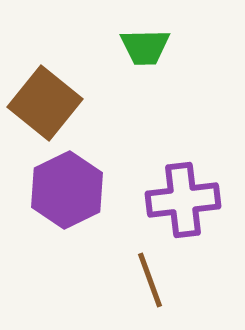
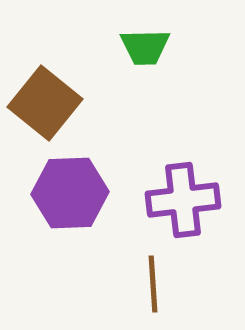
purple hexagon: moved 3 px right, 3 px down; rotated 24 degrees clockwise
brown line: moved 3 px right, 4 px down; rotated 16 degrees clockwise
